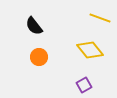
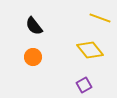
orange circle: moved 6 px left
